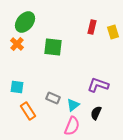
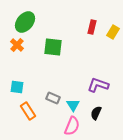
yellow rectangle: rotated 48 degrees clockwise
orange cross: moved 1 px down
cyan triangle: rotated 24 degrees counterclockwise
